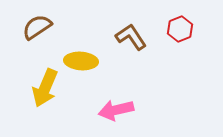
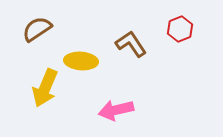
brown semicircle: moved 2 px down
brown L-shape: moved 7 px down
